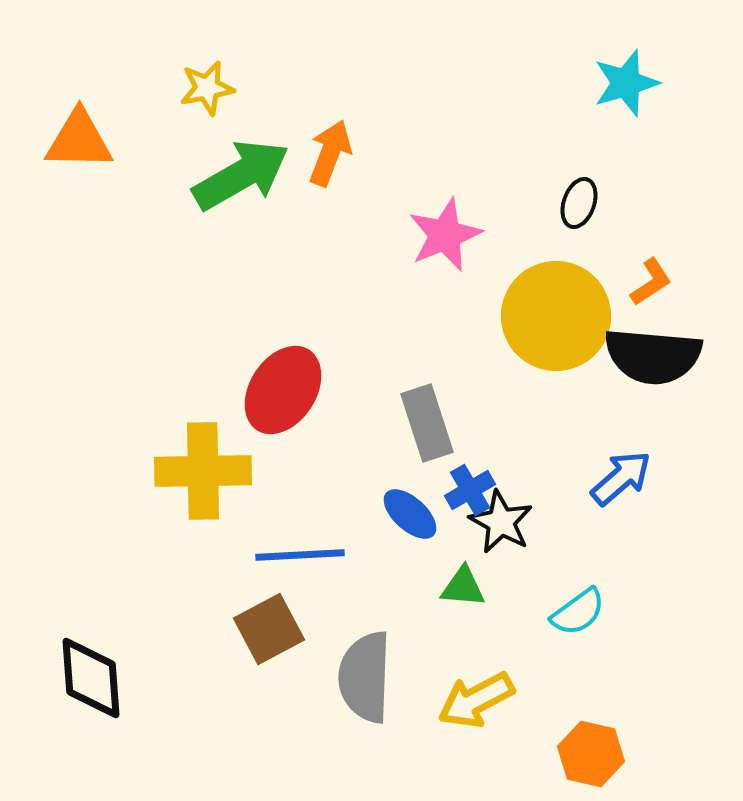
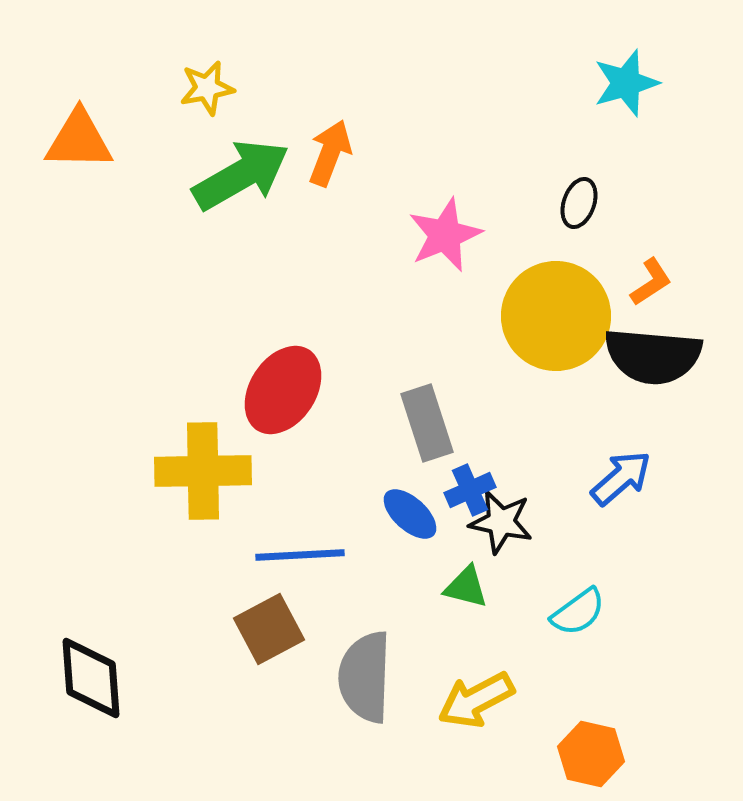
blue cross: rotated 6 degrees clockwise
black star: rotated 16 degrees counterclockwise
green triangle: moved 3 px right; rotated 9 degrees clockwise
